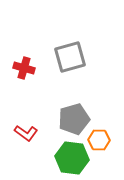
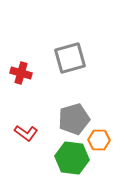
gray square: moved 1 px down
red cross: moved 3 px left, 5 px down
